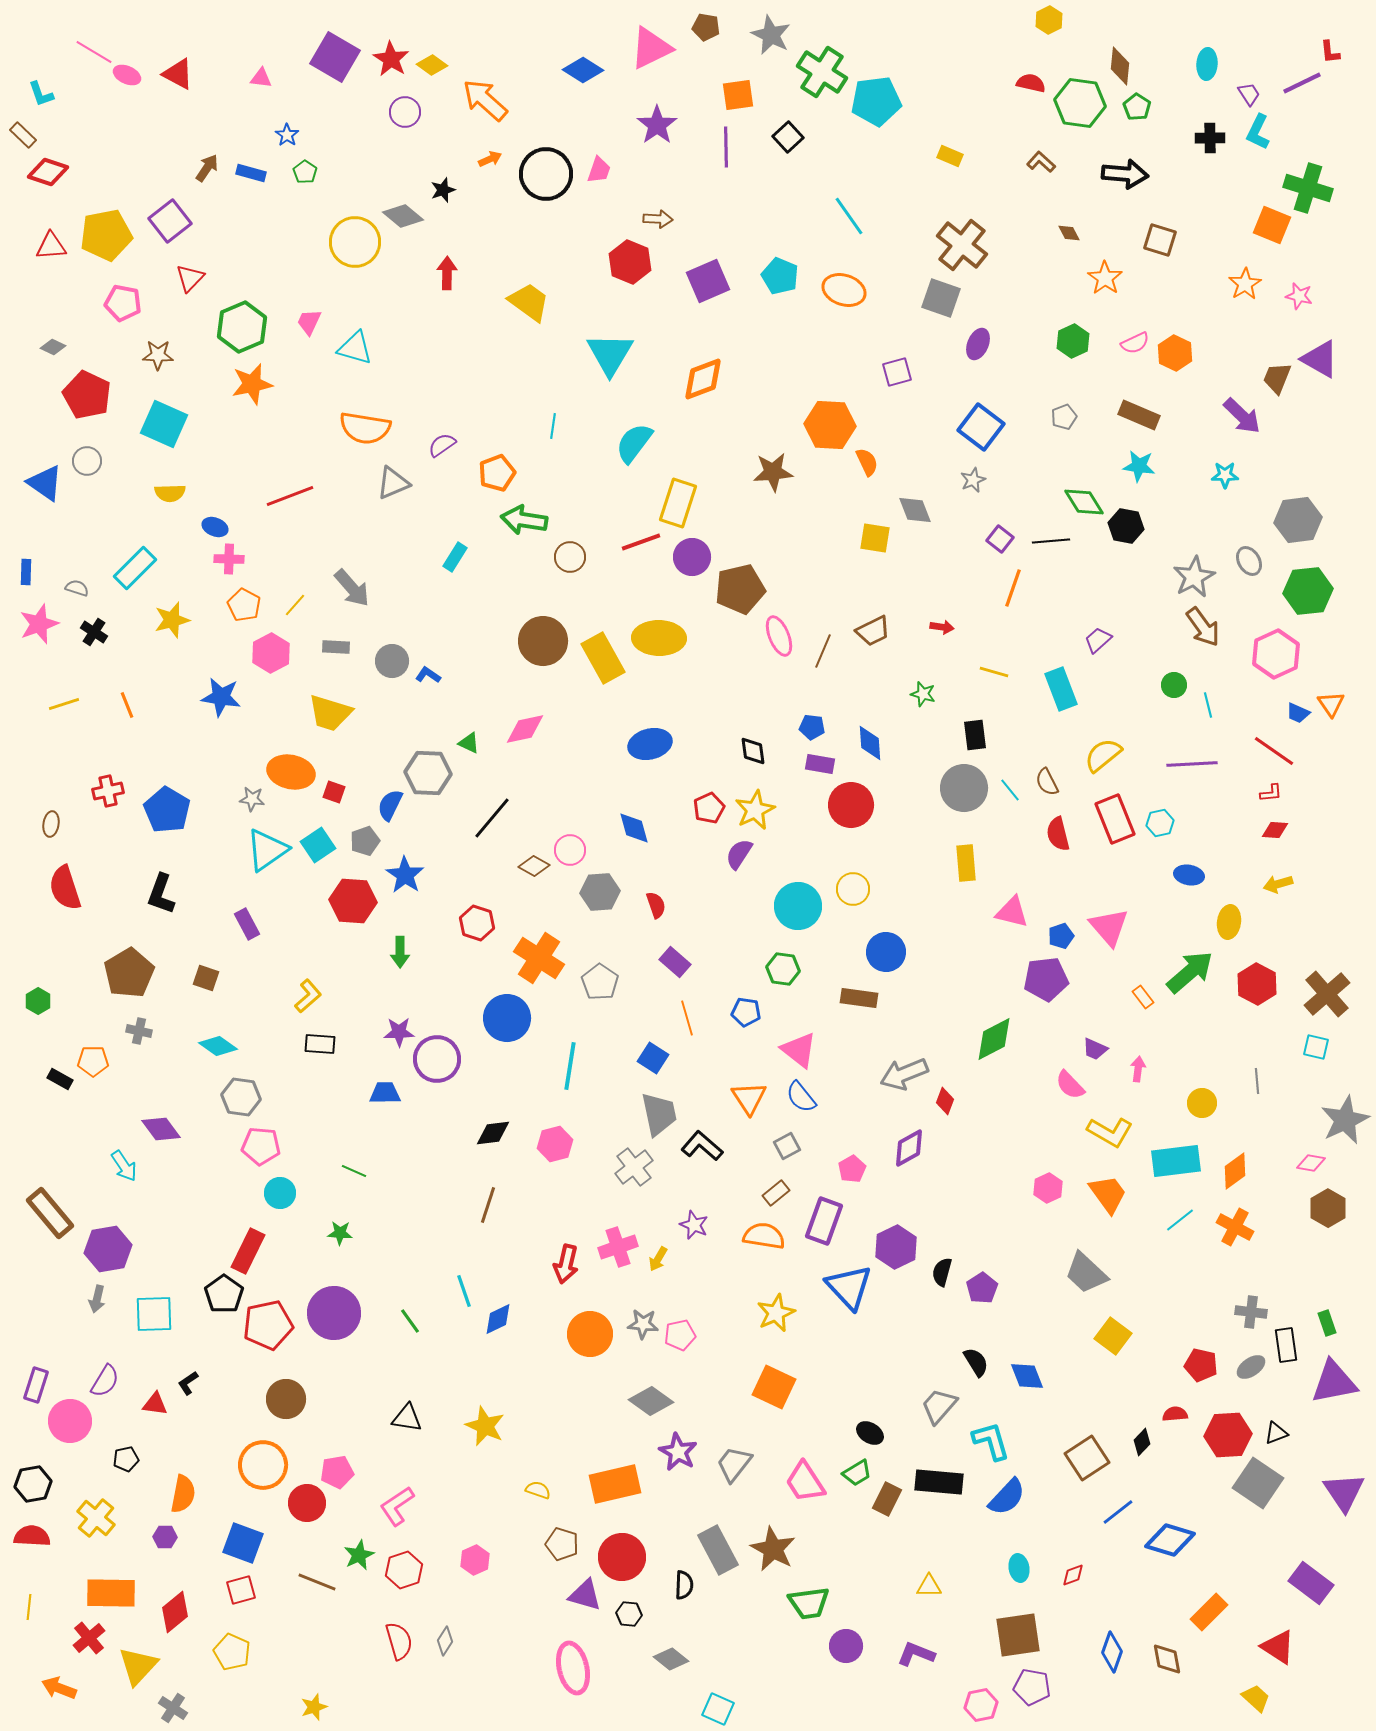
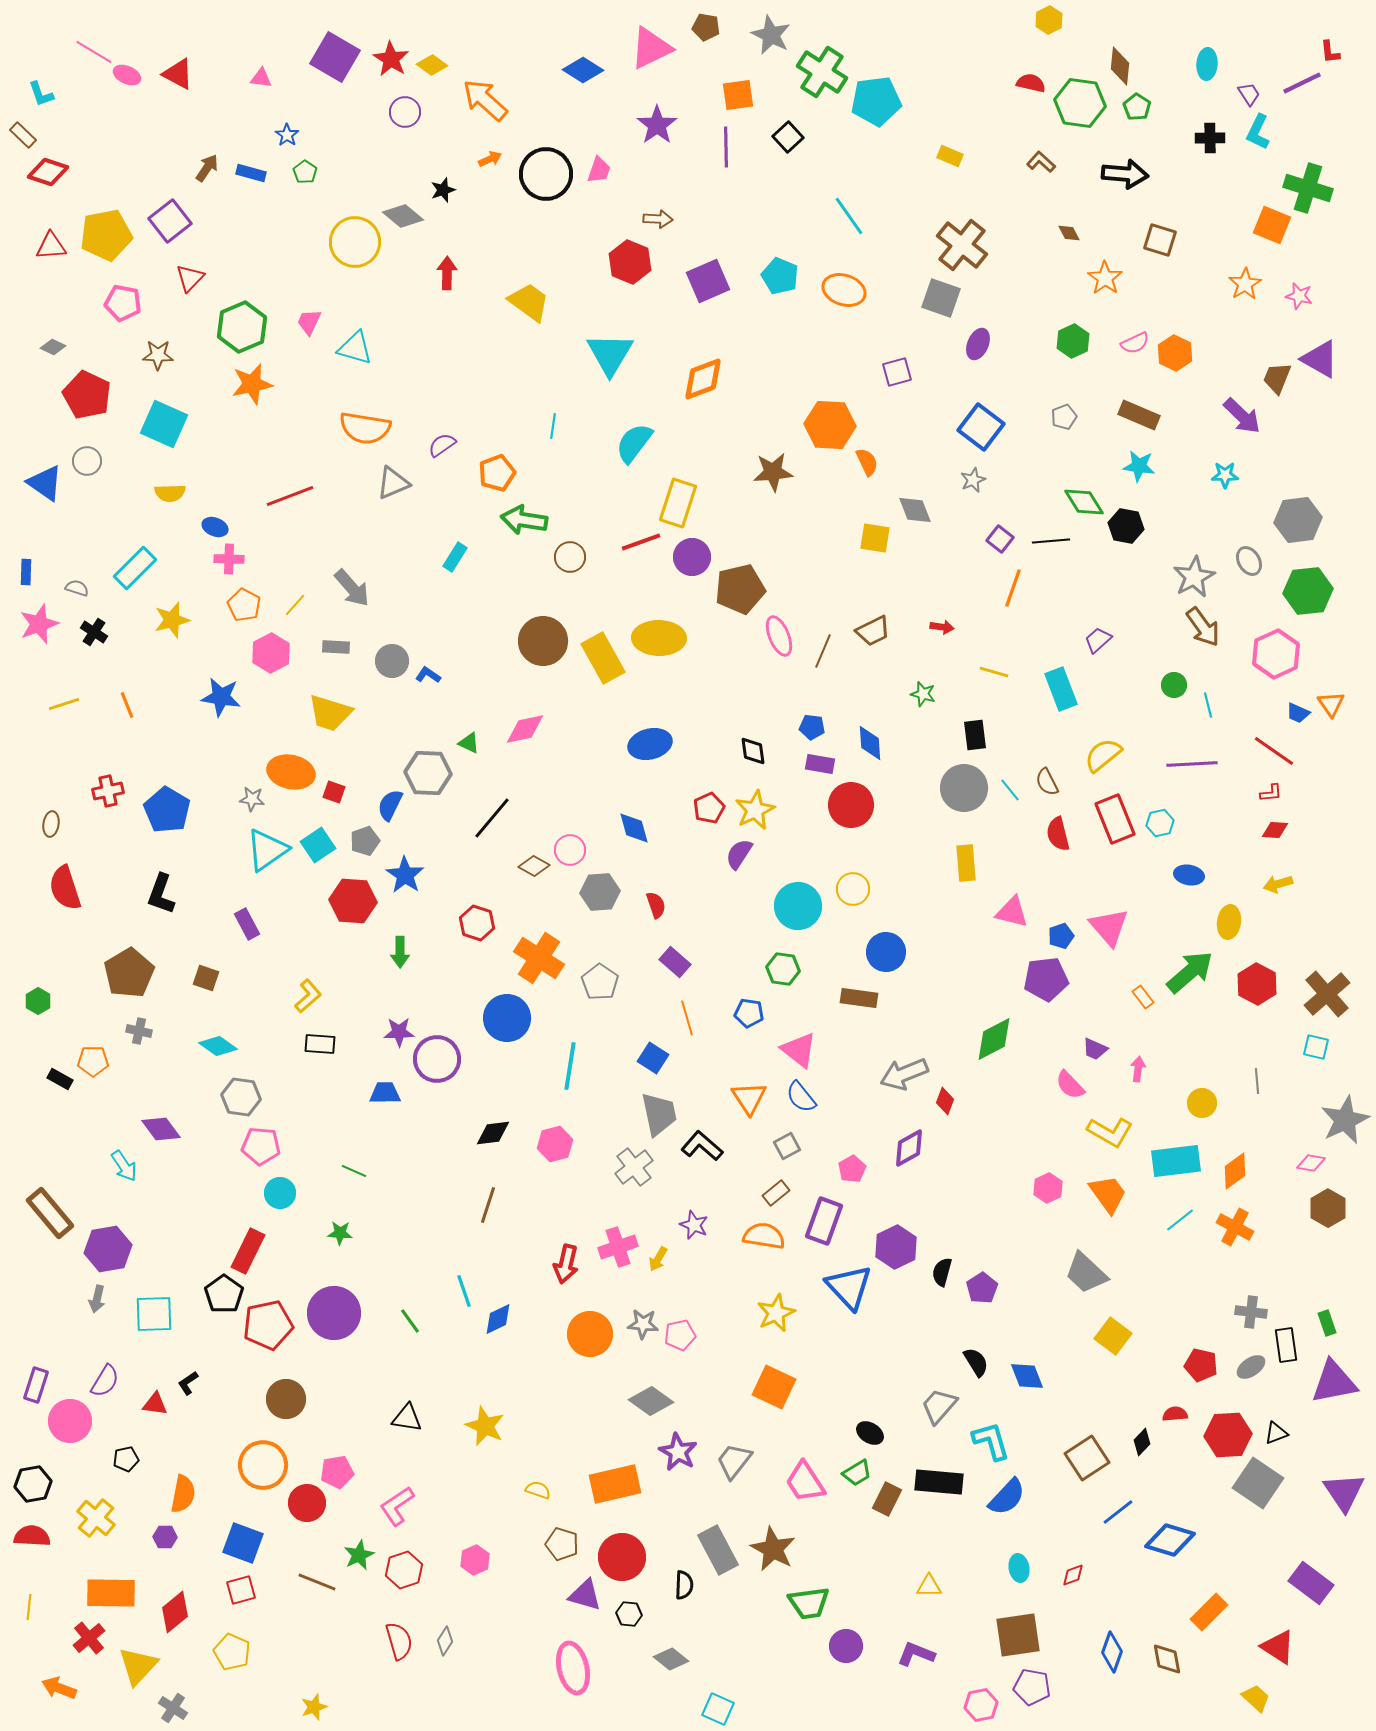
blue pentagon at (746, 1012): moved 3 px right, 1 px down
gray trapezoid at (734, 1464): moved 3 px up
